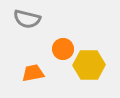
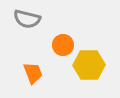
orange circle: moved 4 px up
orange trapezoid: rotated 80 degrees clockwise
